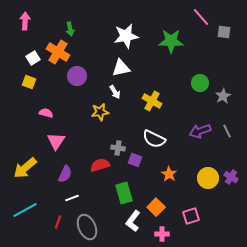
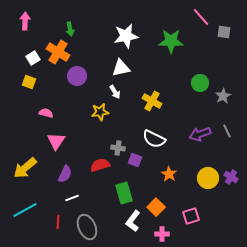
purple arrow: moved 3 px down
red line: rotated 16 degrees counterclockwise
